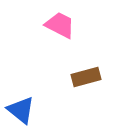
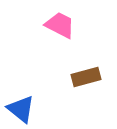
blue triangle: moved 1 px up
